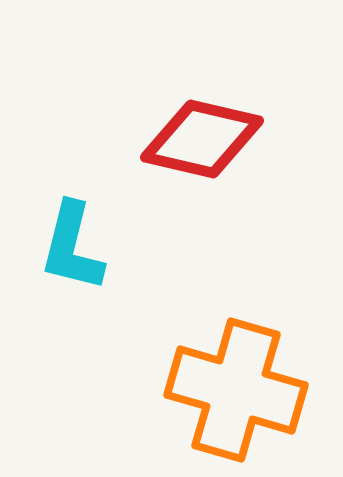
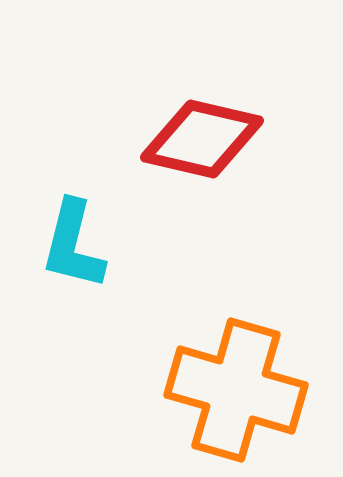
cyan L-shape: moved 1 px right, 2 px up
